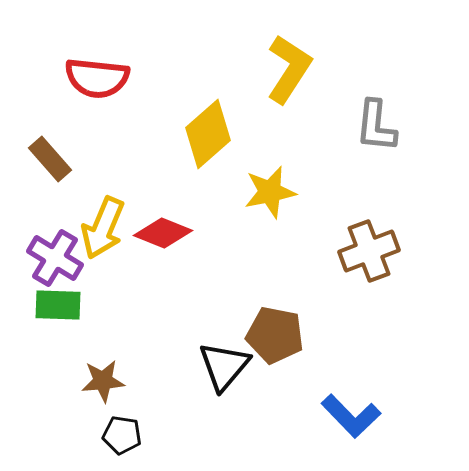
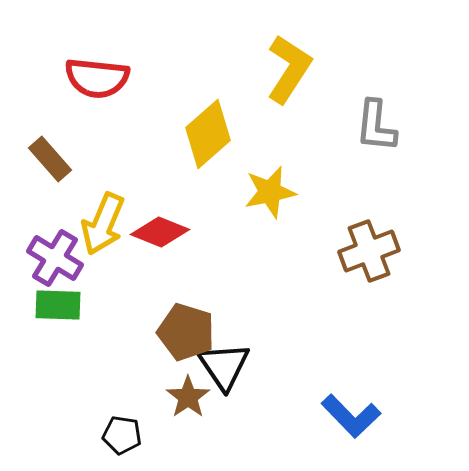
yellow arrow: moved 4 px up
red diamond: moved 3 px left, 1 px up
brown pentagon: moved 89 px left, 3 px up; rotated 6 degrees clockwise
black triangle: rotated 14 degrees counterclockwise
brown star: moved 85 px right, 16 px down; rotated 30 degrees counterclockwise
